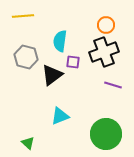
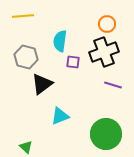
orange circle: moved 1 px right, 1 px up
black triangle: moved 10 px left, 9 px down
green triangle: moved 2 px left, 4 px down
